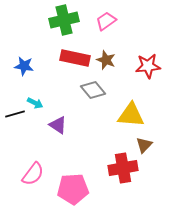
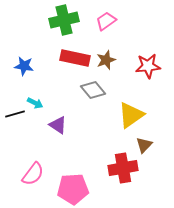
brown star: rotated 30 degrees clockwise
yellow triangle: rotated 40 degrees counterclockwise
